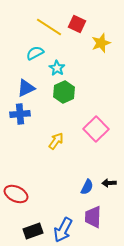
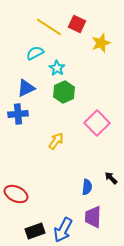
blue cross: moved 2 px left
pink square: moved 1 px right, 6 px up
black arrow: moved 2 px right, 5 px up; rotated 48 degrees clockwise
blue semicircle: rotated 21 degrees counterclockwise
black rectangle: moved 2 px right
